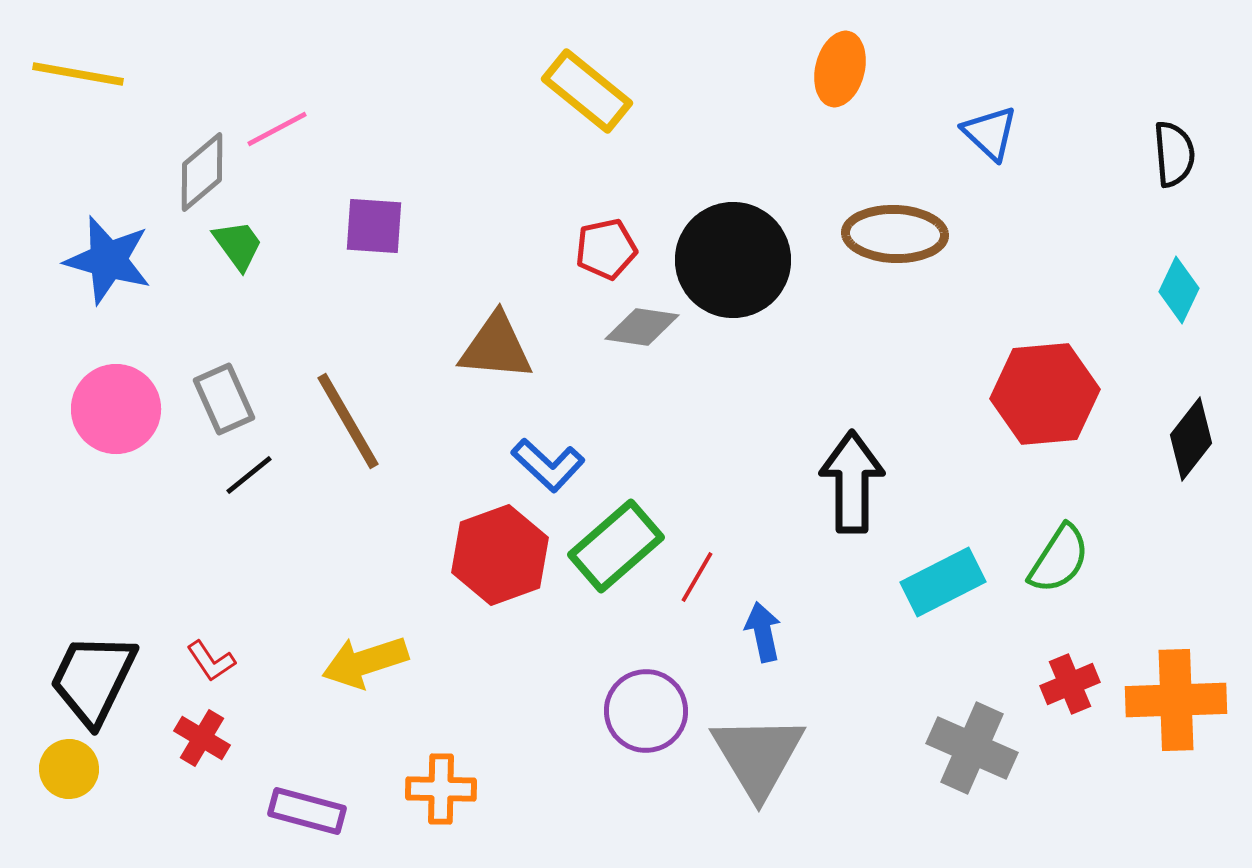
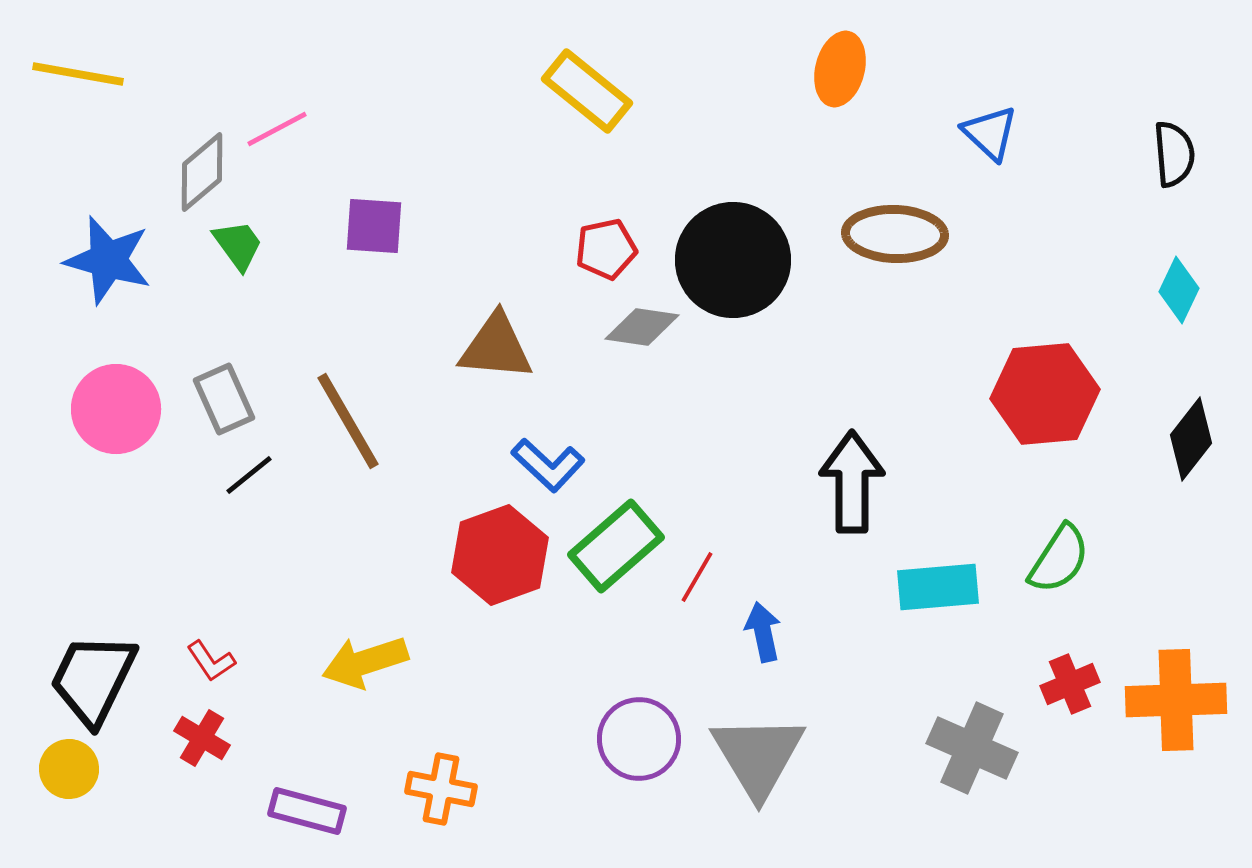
cyan rectangle at (943, 582): moved 5 px left, 5 px down; rotated 22 degrees clockwise
purple circle at (646, 711): moved 7 px left, 28 px down
orange cross at (441, 789): rotated 10 degrees clockwise
